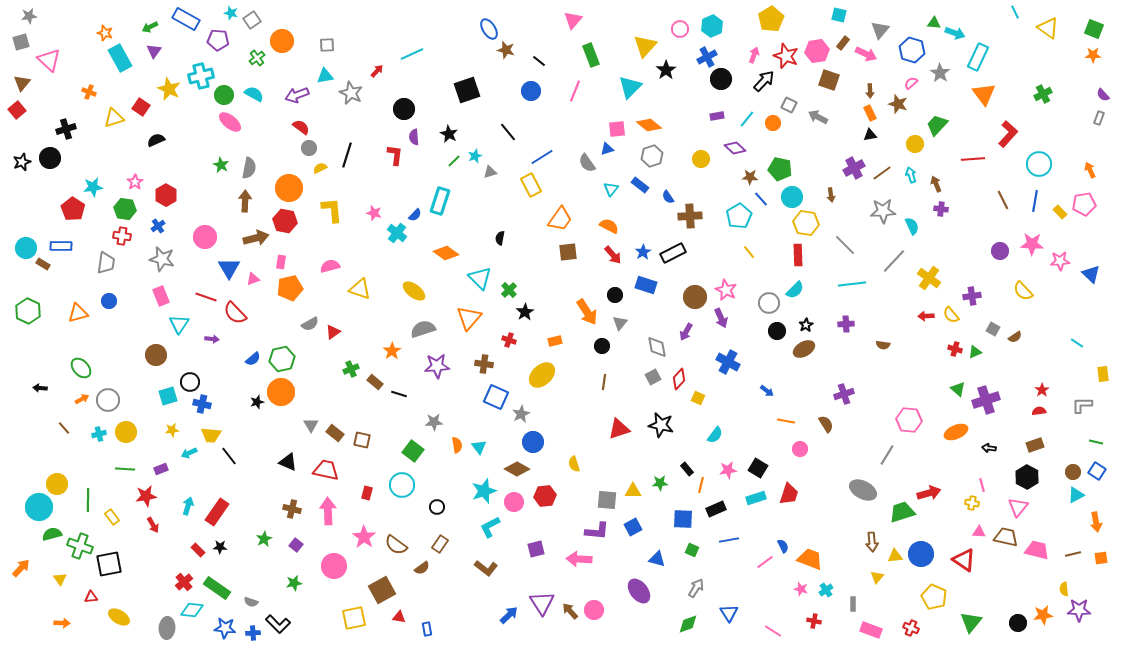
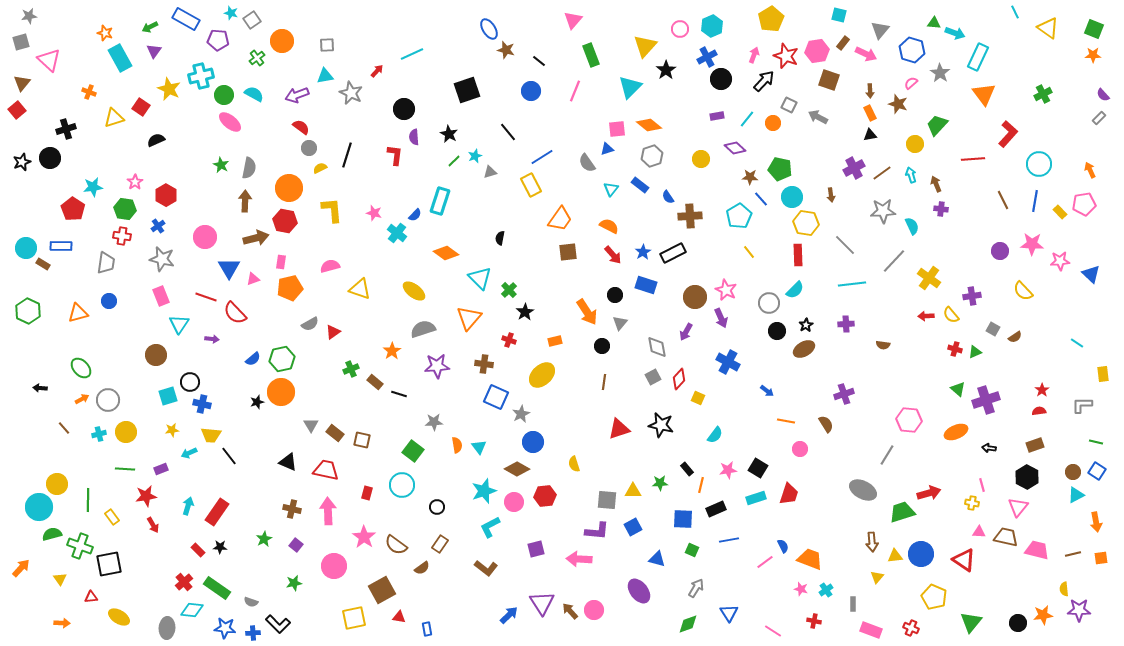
gray rectangle at (1099, 118): rotated 24 degrees clockwise
